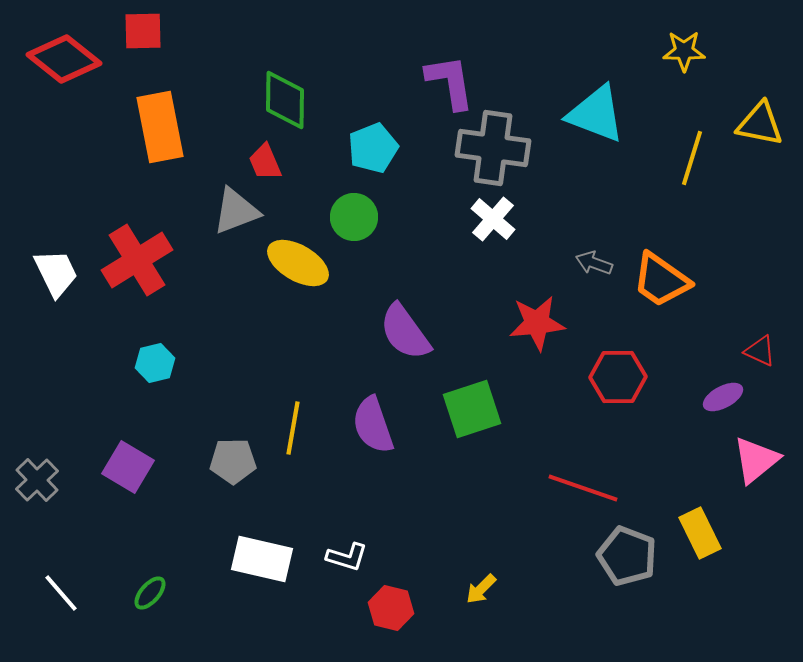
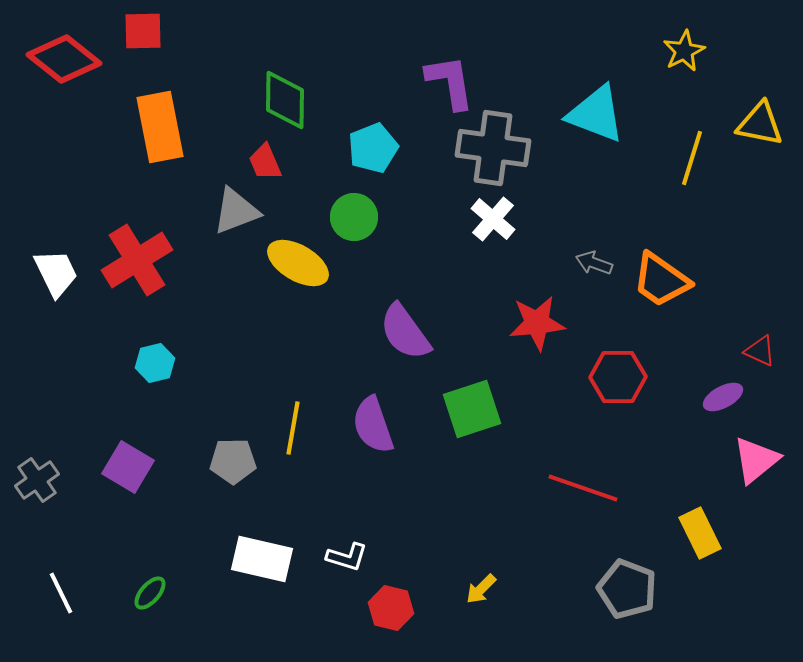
yellow star at (684, 51): rotated 27 degrees counterclockwise
gray cross at (37, 480): rotated 9 degrees clockwise
gray pentagon at (627, 556): moved 33 px down
white line at (61, 593): rotated 15 degrees clockwise
